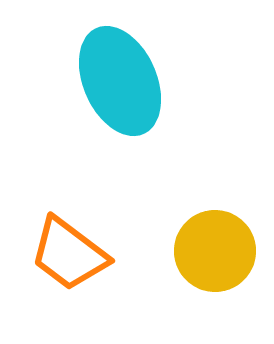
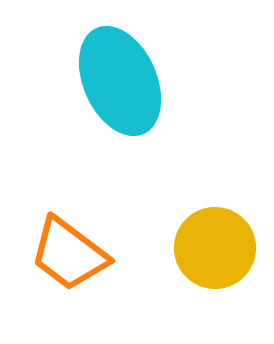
yellow circle: moved 3 px up
